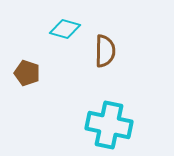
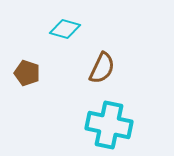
brown semicircle: moved 3 px left, 17 px down; rotated 24 degrees clockwise
